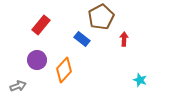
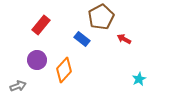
red arrow: rotated 64 degrees counterclockwise
cyan star: moved 1 px left, 1 px up; rotated 24 degrees clockwise
